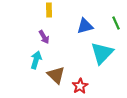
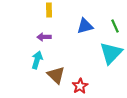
green line: moved 1 px left, 3 px down
purple arrow: rotated 120 degrees clockwise
cyan triangle: moved 9 px right
cyan arrow: moved 1 px right
